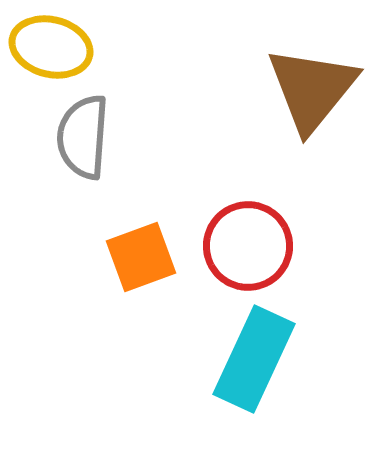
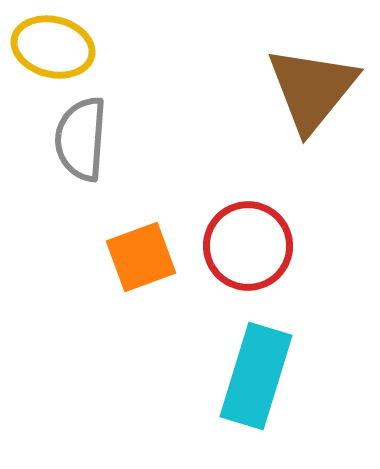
yellow ellipse: moved 2 px right
gray semicircle: moved 2 px left, 2 px down
cyan rectangle: moved 2 px right, 17 px down; rotated 8 degrees counterclockwise
